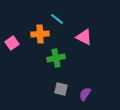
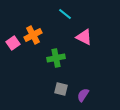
cyan line: moved 8 px right, 5 px up
orange cross: moved 7 px left, 1 px down; rotated 24 degrees counterclockwise
pink square: moved 1 px right
purple semicircle: moved 2 px left, 1 px down
